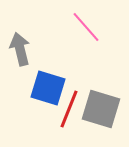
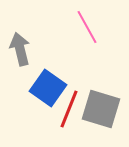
pink line: moved 1 px right; rotated 12 degrees clockwise
blue square: rotated 18 degrees clockwise
